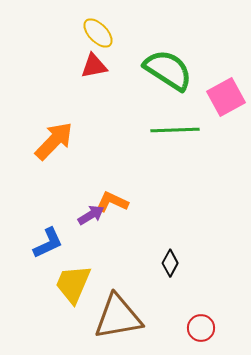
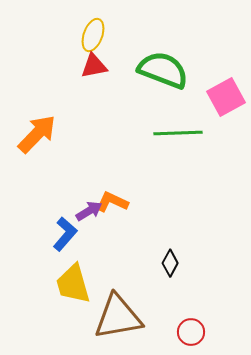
yellow ellipse: moved 5 px left, 2 px down; rotated 64 degrees clockwise
green semicircle: moved 5 px left; rotated 12 degrees counterclockwise
green line: moved 3 px right, 3 px down
orange arrow: moved 17 px left, 7 px up
purple arrow: moved 2 px left, 4 px up
blue L-shape: moved 17 px right, 9 px up; rotated 24 degrees counterclockwise
yellow trapezoid: rotated 39 degrees counterclockwise
red circle: moved 10 px left, 4 px down
